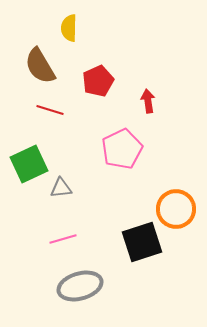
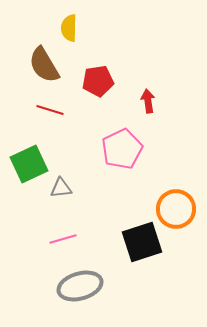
brown semicircle: moved 4 px right, 1 px up
red pentagon: rotated 16 degrees clockwise
